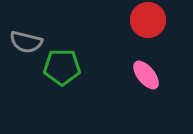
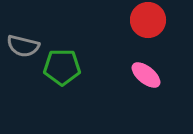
gray semicircle: moved 3 px left, 4 px down
pink ellipse: rotated 12 degrees counterclockwise
